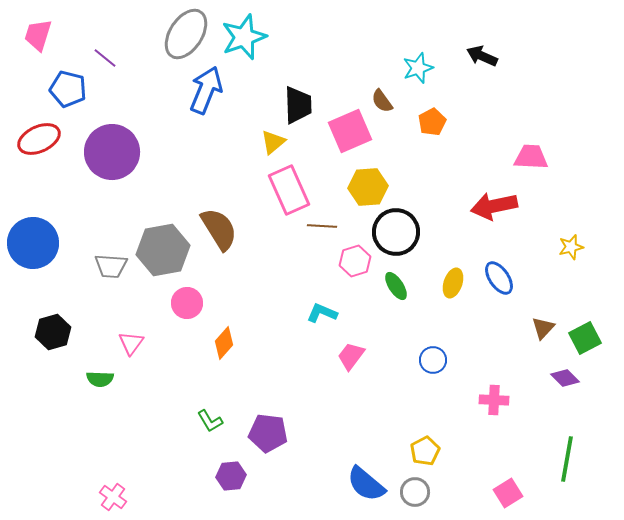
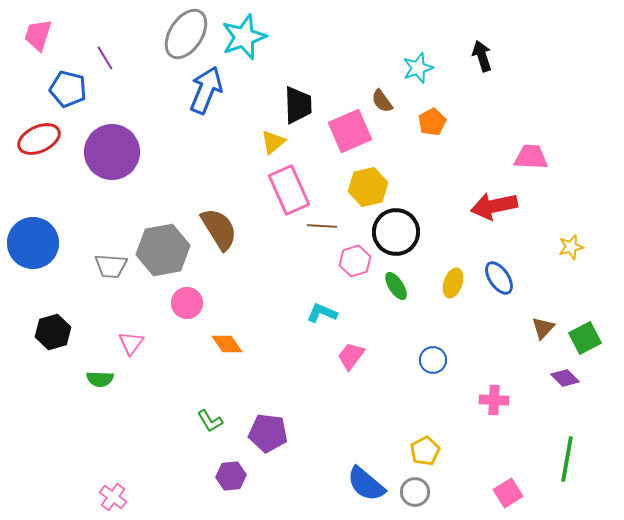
black arrow at (482, 56): rotated 48 degrees clockwise
purple line at (105, 58): rotated 20 degrees clockwise
yellow hexagon at (368, 187): rotated 9 degrees counterclockwise
orange diamond at (224, 343): moved 3 px right, 1 px down; rotated 76 degrees counterclockwise
